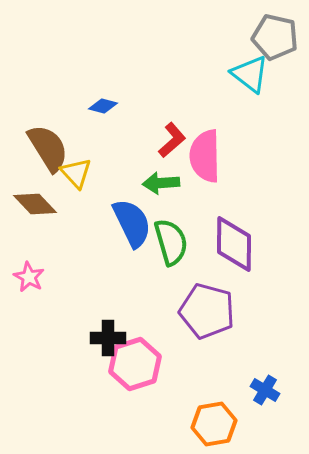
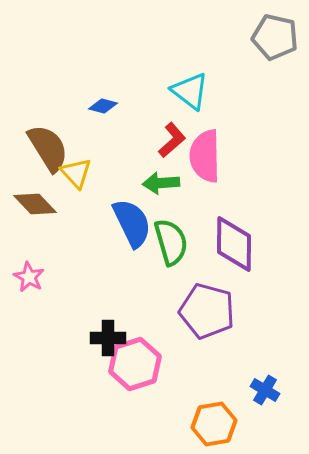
cyan triangle: moved 60 px left, 17 px down
